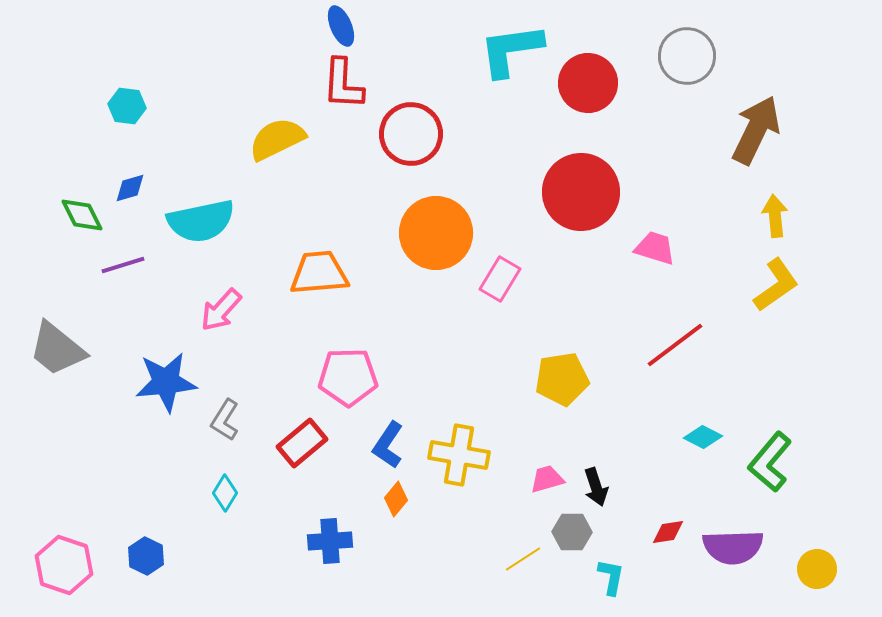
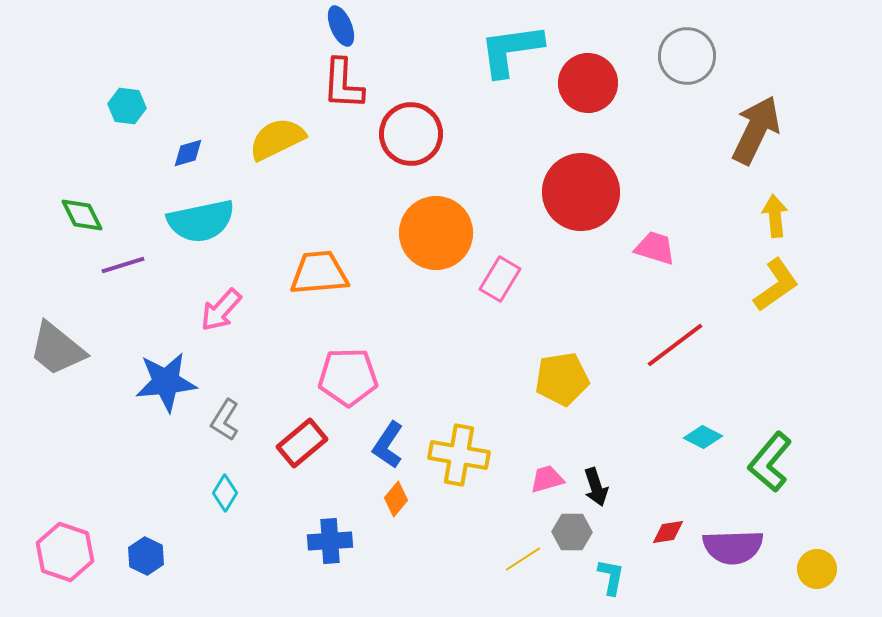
blue diamond at (130, 188): moved 58 px right, 35 px up
pink hexagon at (64, 565): moved 1 px right, 13 px up
